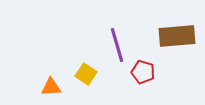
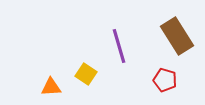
brown rectangle: rotated 63 degrees clockwise
purple line: moved 2 px right, 1 px down
red pentagon: moved 22 px right, 8 px down
